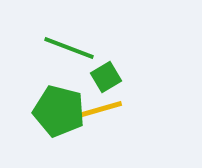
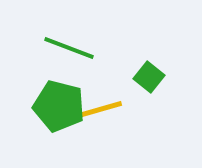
green square: moved 43 px right; rotated 20 degrees counterclockwise
green pentagon: moved 5 px up
